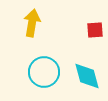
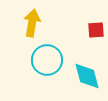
red square: moved 1 px right
cyan circle: moved 3 px right, 12 px up
